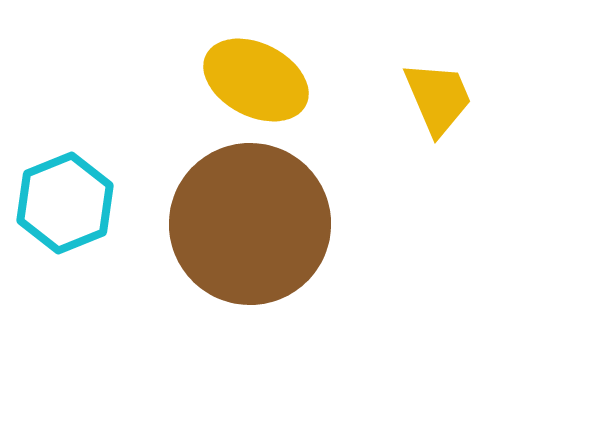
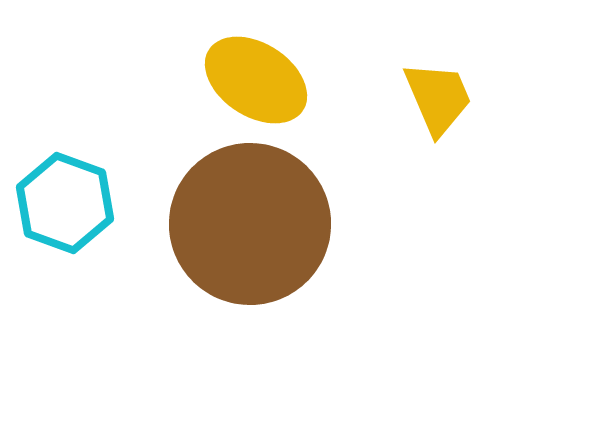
yellow ellipse: rotated 6 degrees clockwise
cyan hexagon: rotated 18 degrees counterclockwise
